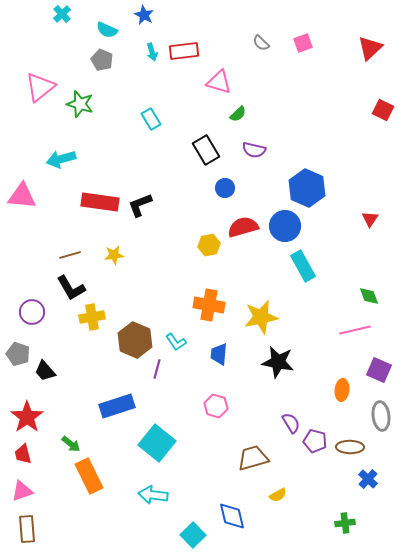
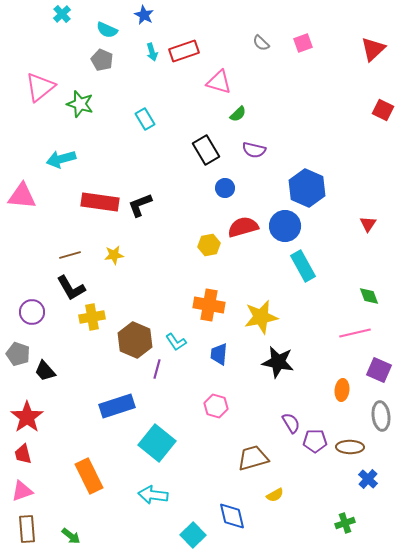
red triangle at (370, 48): moved 3 px right, 1 px down
red rectangle at (184, 51): rotated 12 degrees counterclockwise
cyan rectangle at (151, 119): moved 6 px left
red triangle at (370, 219): moved 2 px left, 5 px down
pink line at (355, 330): moved 3 px down
purple pentagon at (315, 441): rotated 15 degrees counterclockwise
green arrow at (71, 444): moved 92 px down
yellow semicircle at (278, 495): moved 3 px left
green cross at (345, 523): rotated 12 degrees counterclockwise
